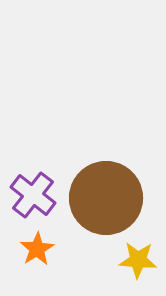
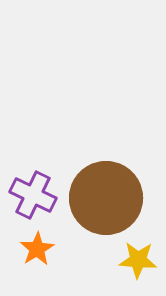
purple cross: rotated 12 degrees counterclockwise
